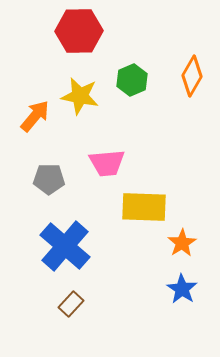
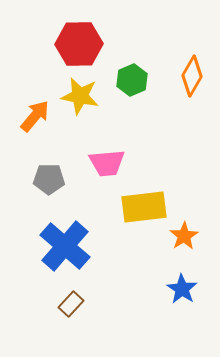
red hexagon: moved 13 px down
yellow rectangle: rotated 9 degrees counterclockwise
orange star: moved 2 px right, 7 px up
